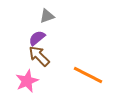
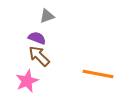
purple semicircle: rotated 60 degrees clockwise
orange line: moved 10 px right, 1 px up; rotated 16 degrees counterclockwise
